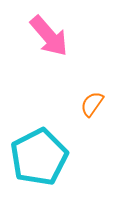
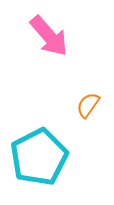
orange semicircle: moved 4 px left, 1 px down
